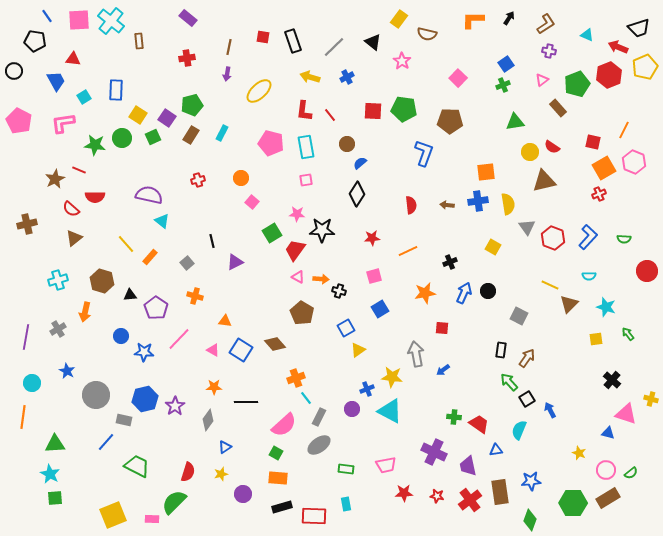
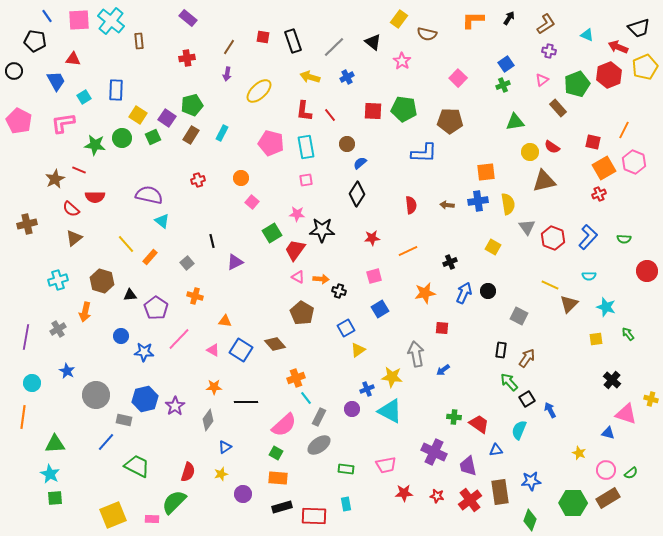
brown line at (229, 47): rotated 21 degrees clockwise
blue L-shape at (424, 153): rotated 72 degrees clockwise
